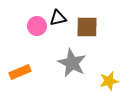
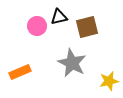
black triangle: moved 1 px right, 1 px up
brown square: rotated 15 degrees counterclockwise
